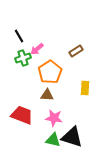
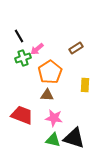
brown rectangle: moved 3 px up
yellow rectangle: moved 3 px up
black triangle: moved 2 px right, 1 px down
